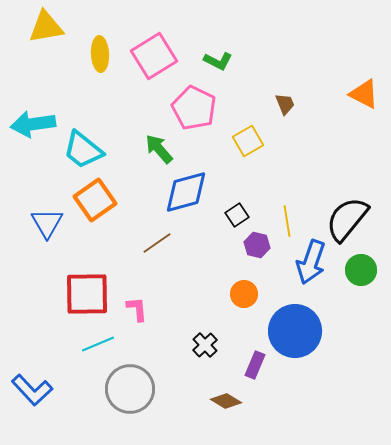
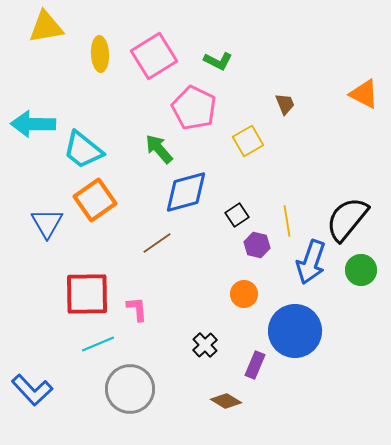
cyan arrow: rotated 9 degrees clockwise
